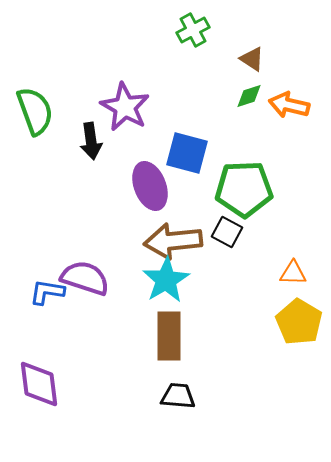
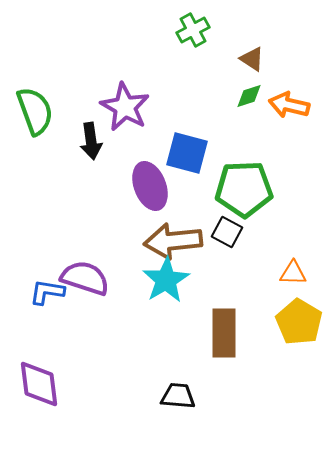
brown rectangle: moved 55 px right, 3 px up
